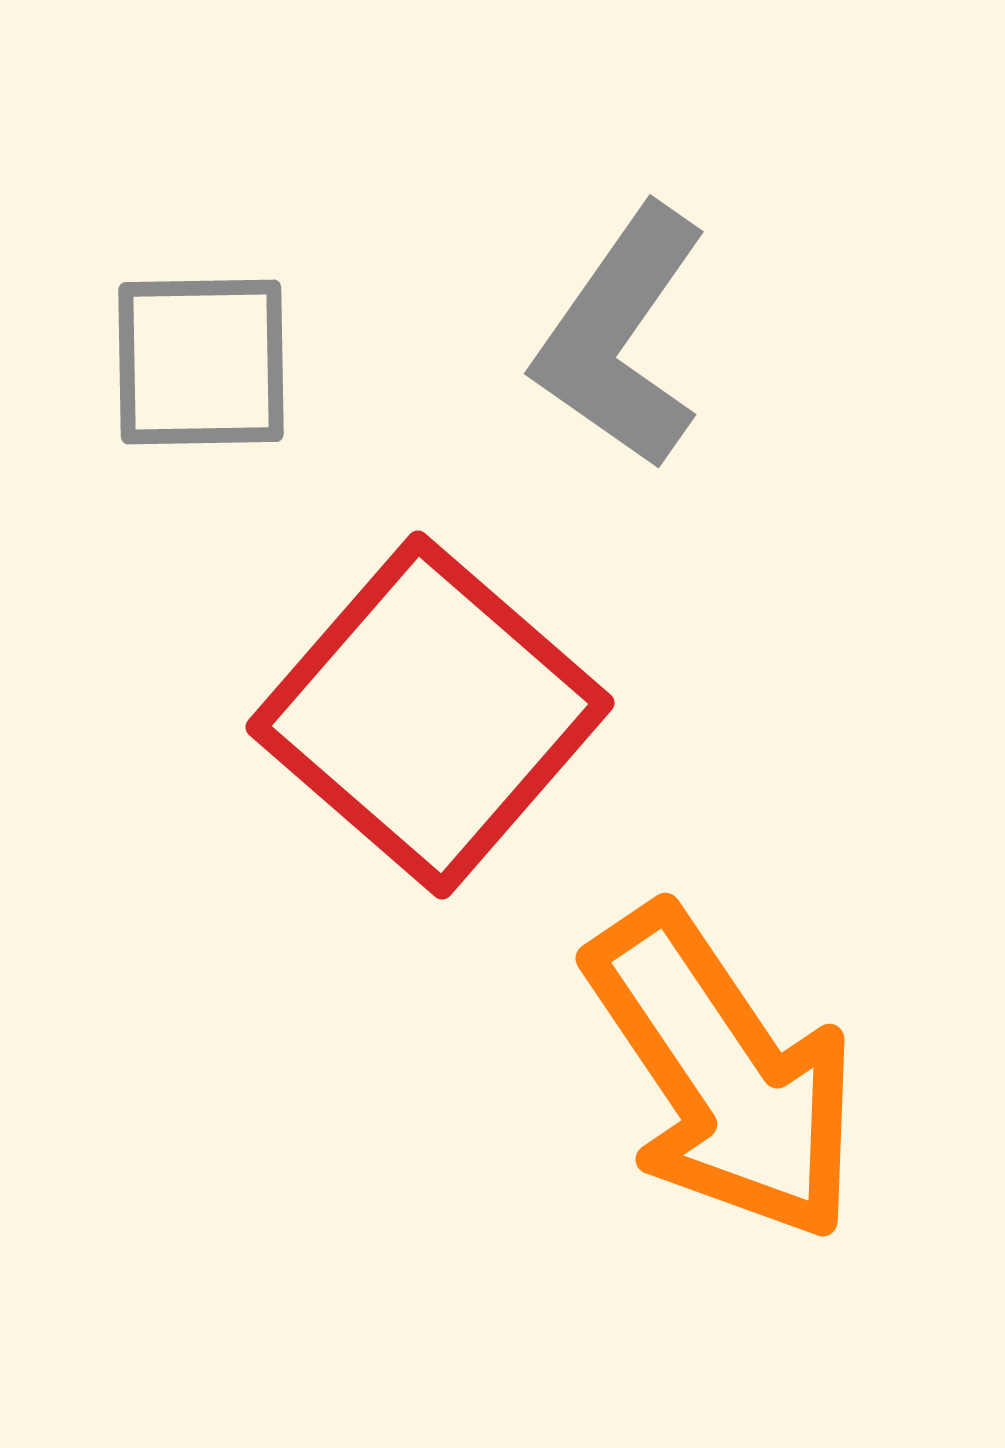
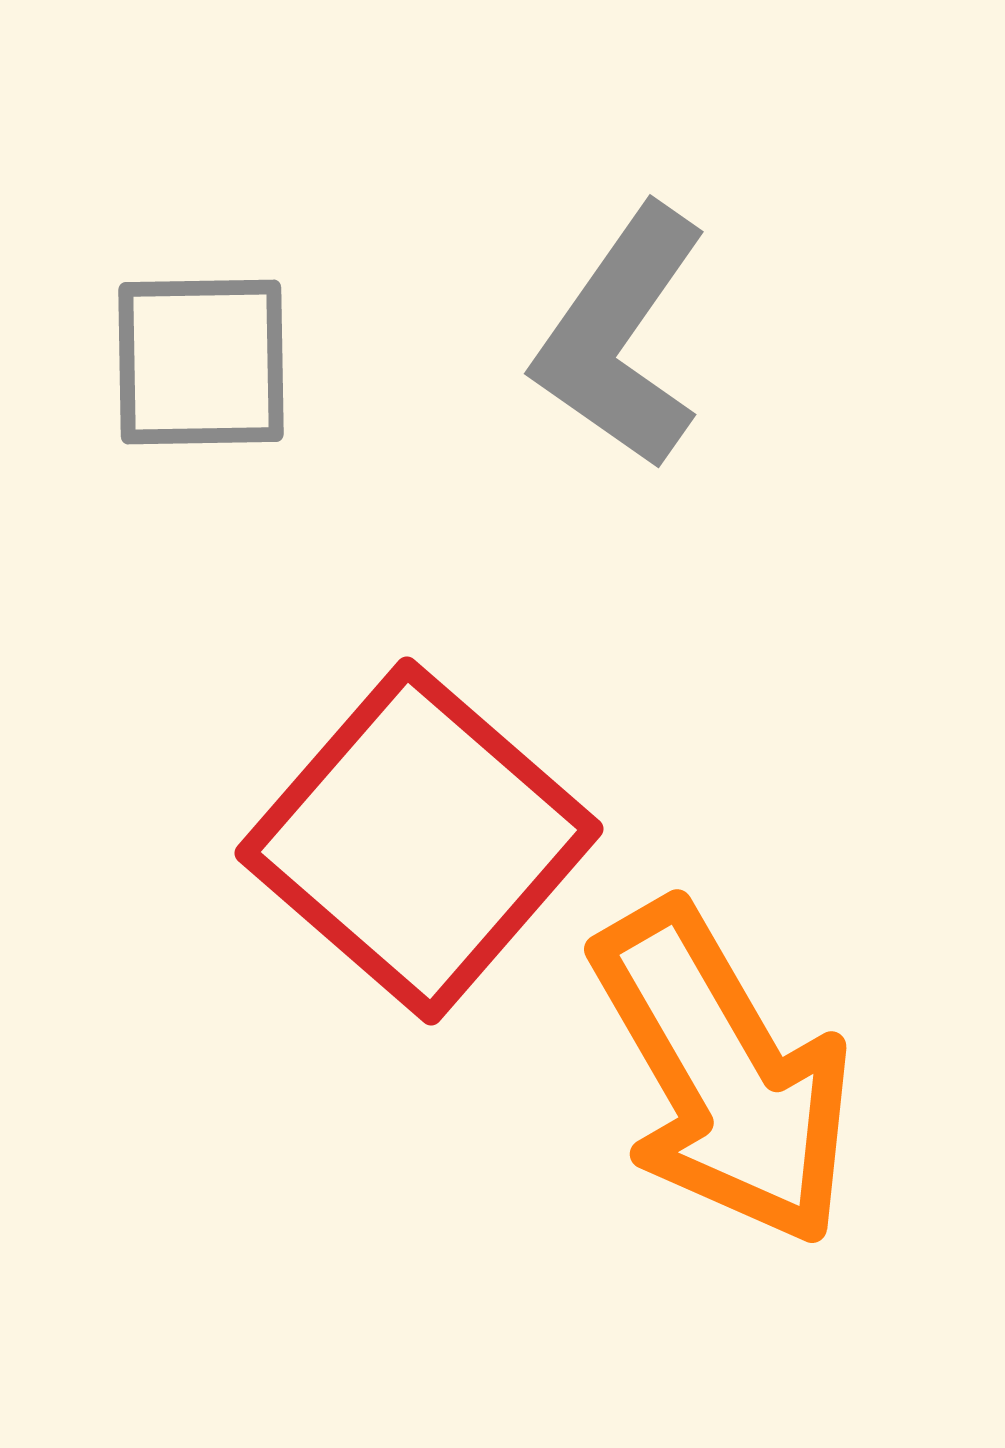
red square: moved 11 px left, 126 px down
orange arrow: rotated 4 degrees clockwise
